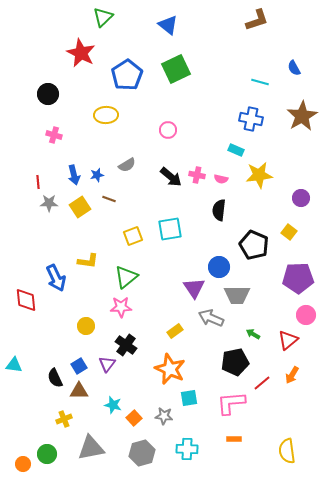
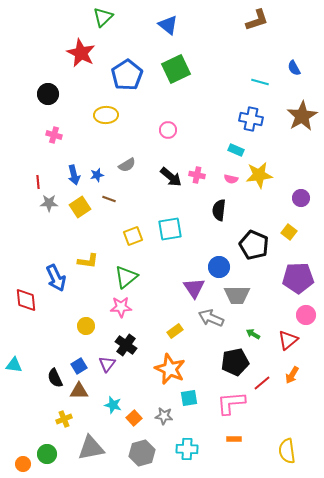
pink semicircle at (221, 179): moved 10 px right
